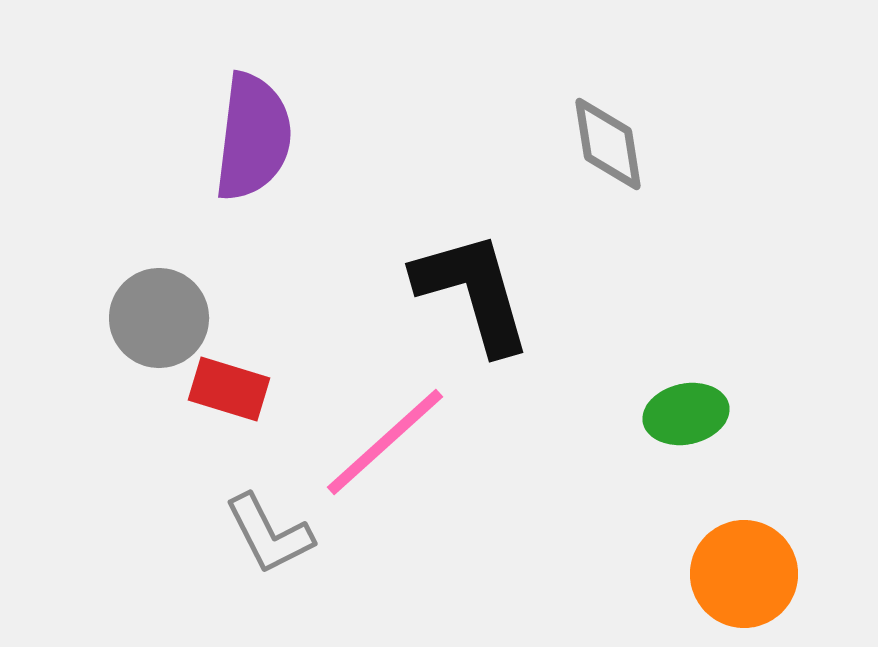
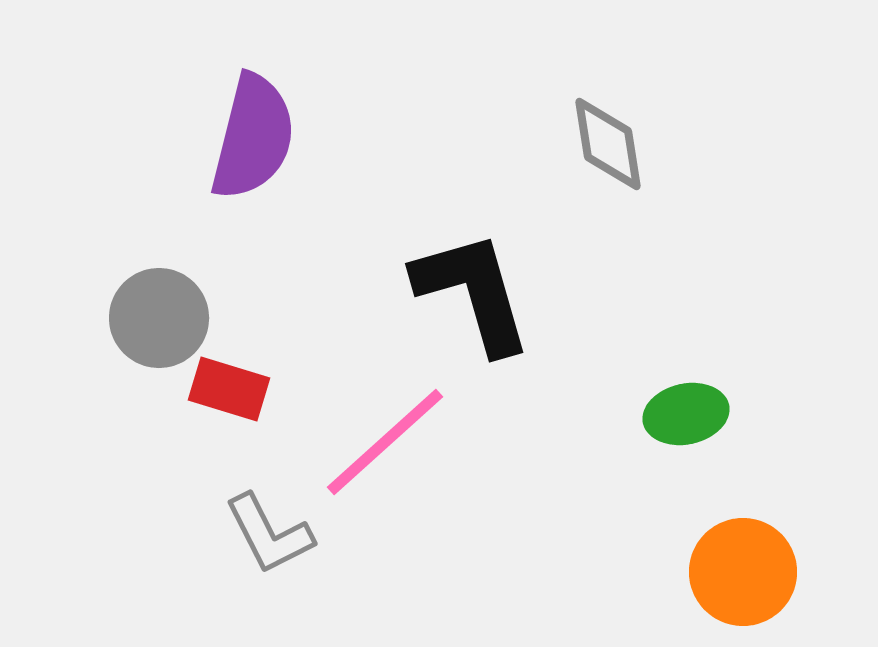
purple semicircle: rotated 7 degrees clockwise
orange circle: moved 1 px left, 2 px up
